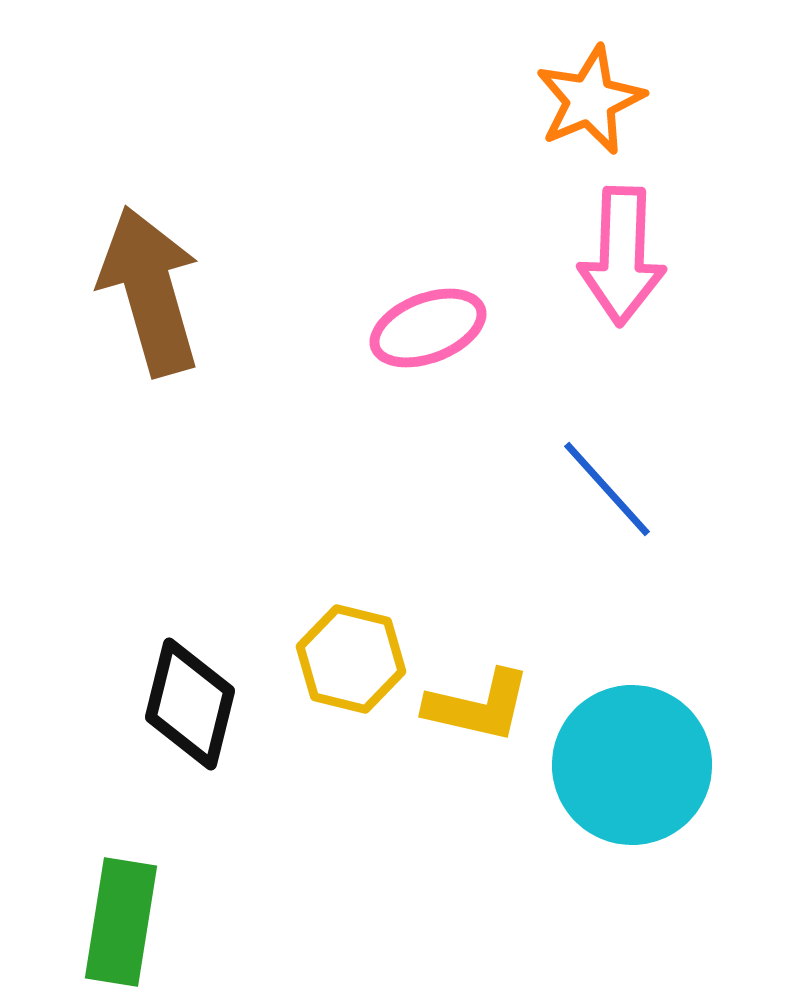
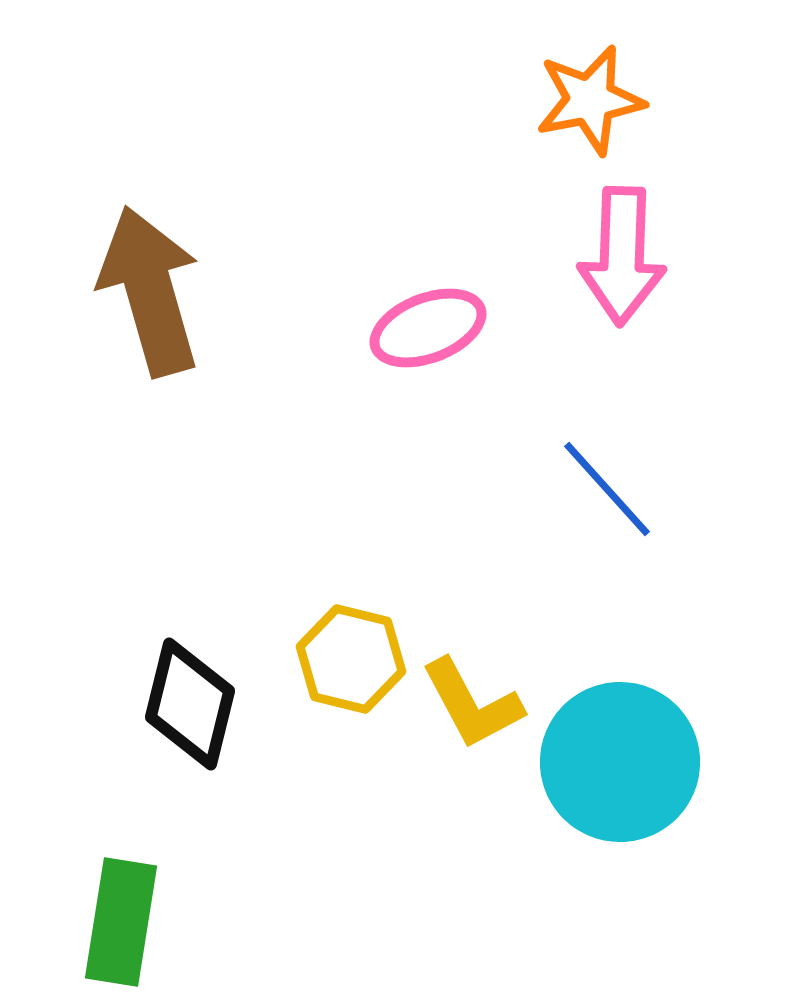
orange star: rotated 12 degrees clockwise
yellow L-shape: moved 6 px left, 2 px up; rotated 49 degrees clockwise
cyan circle: moved 12 px left, 3 px up
